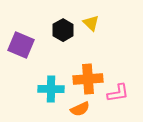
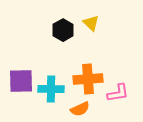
purple square: moved 36 px down; rotated 24 degrees counterclockwise
